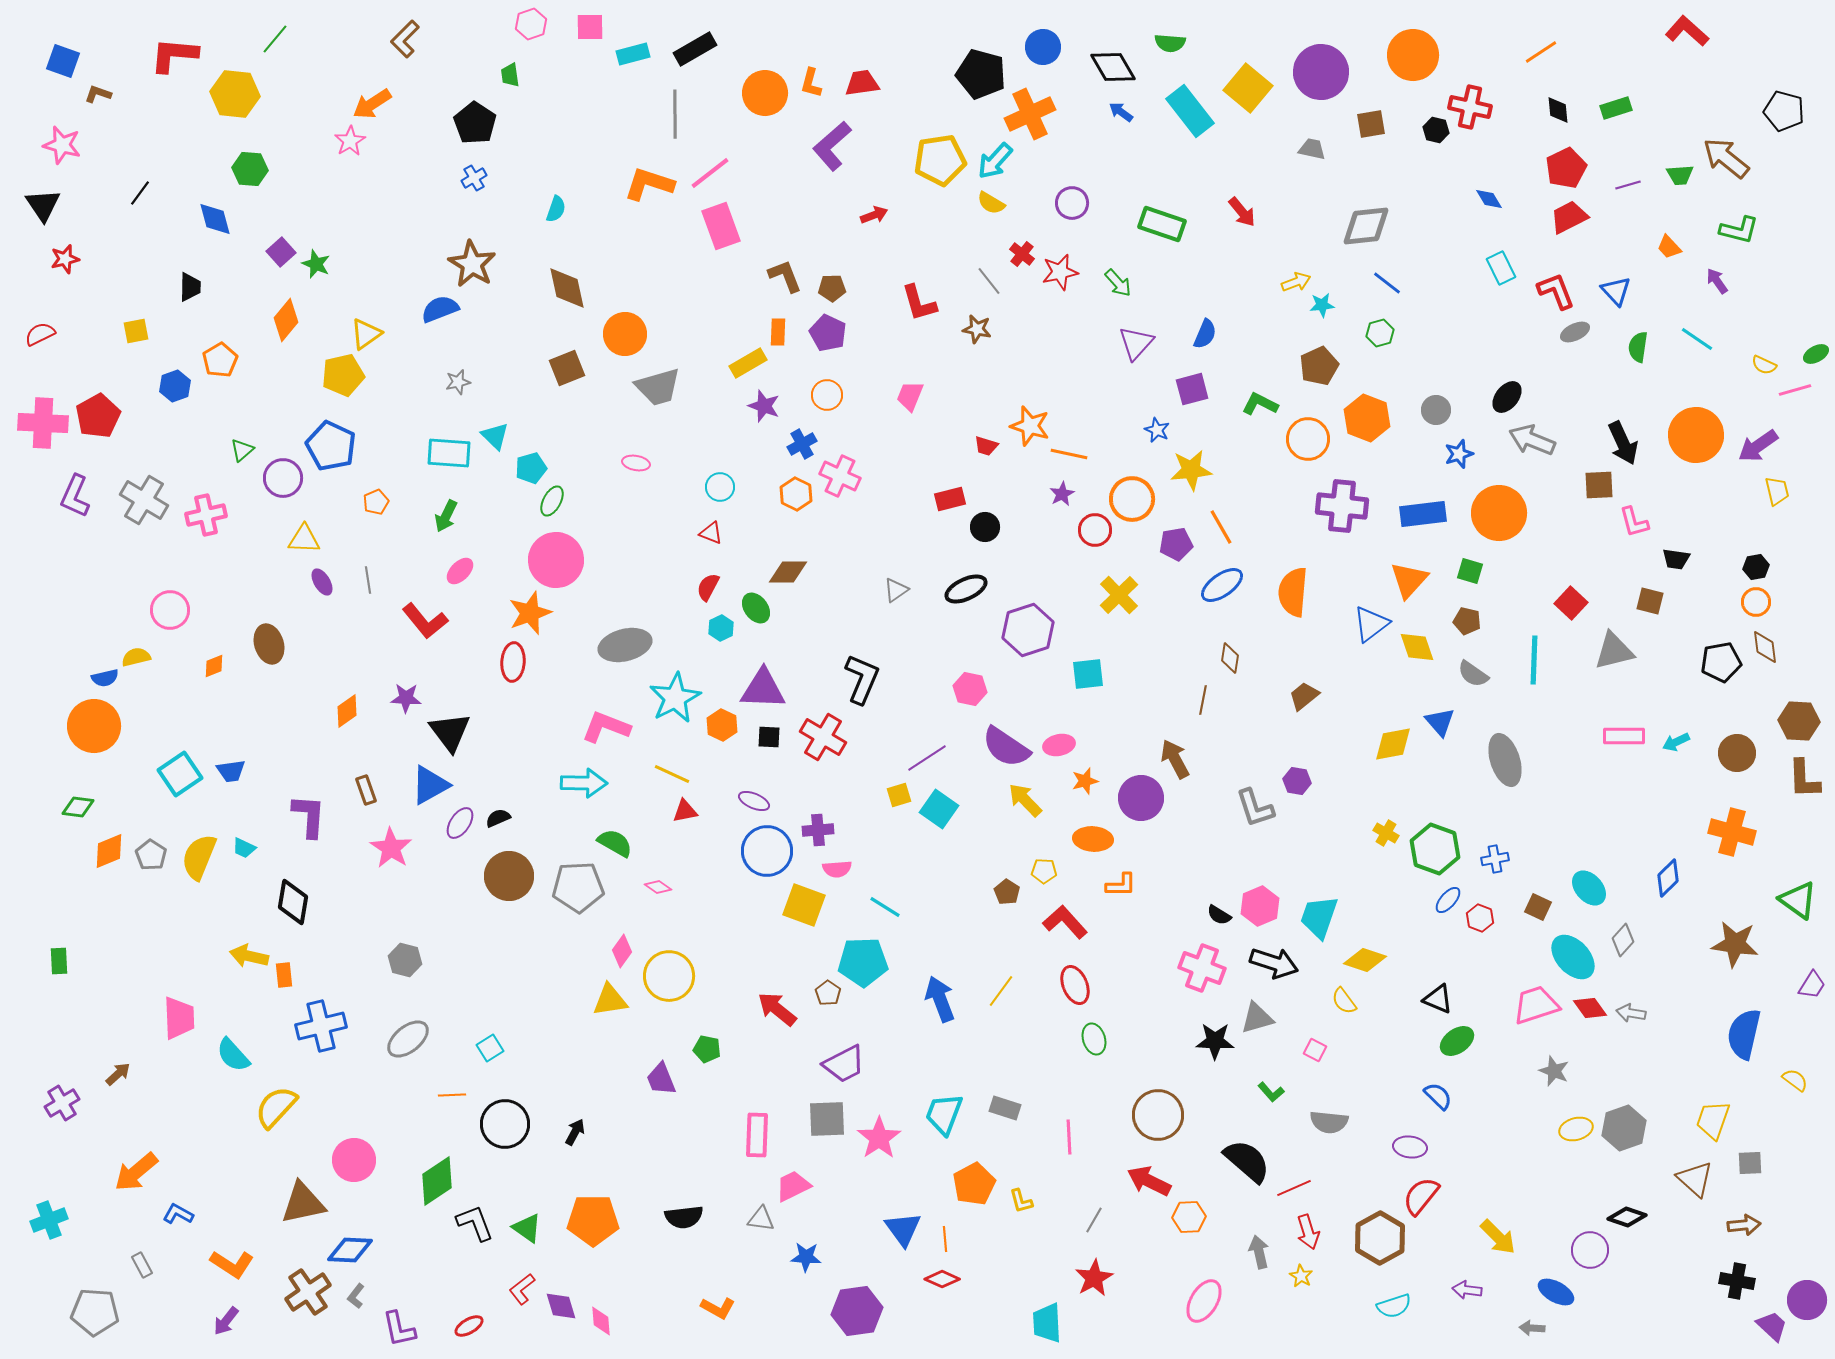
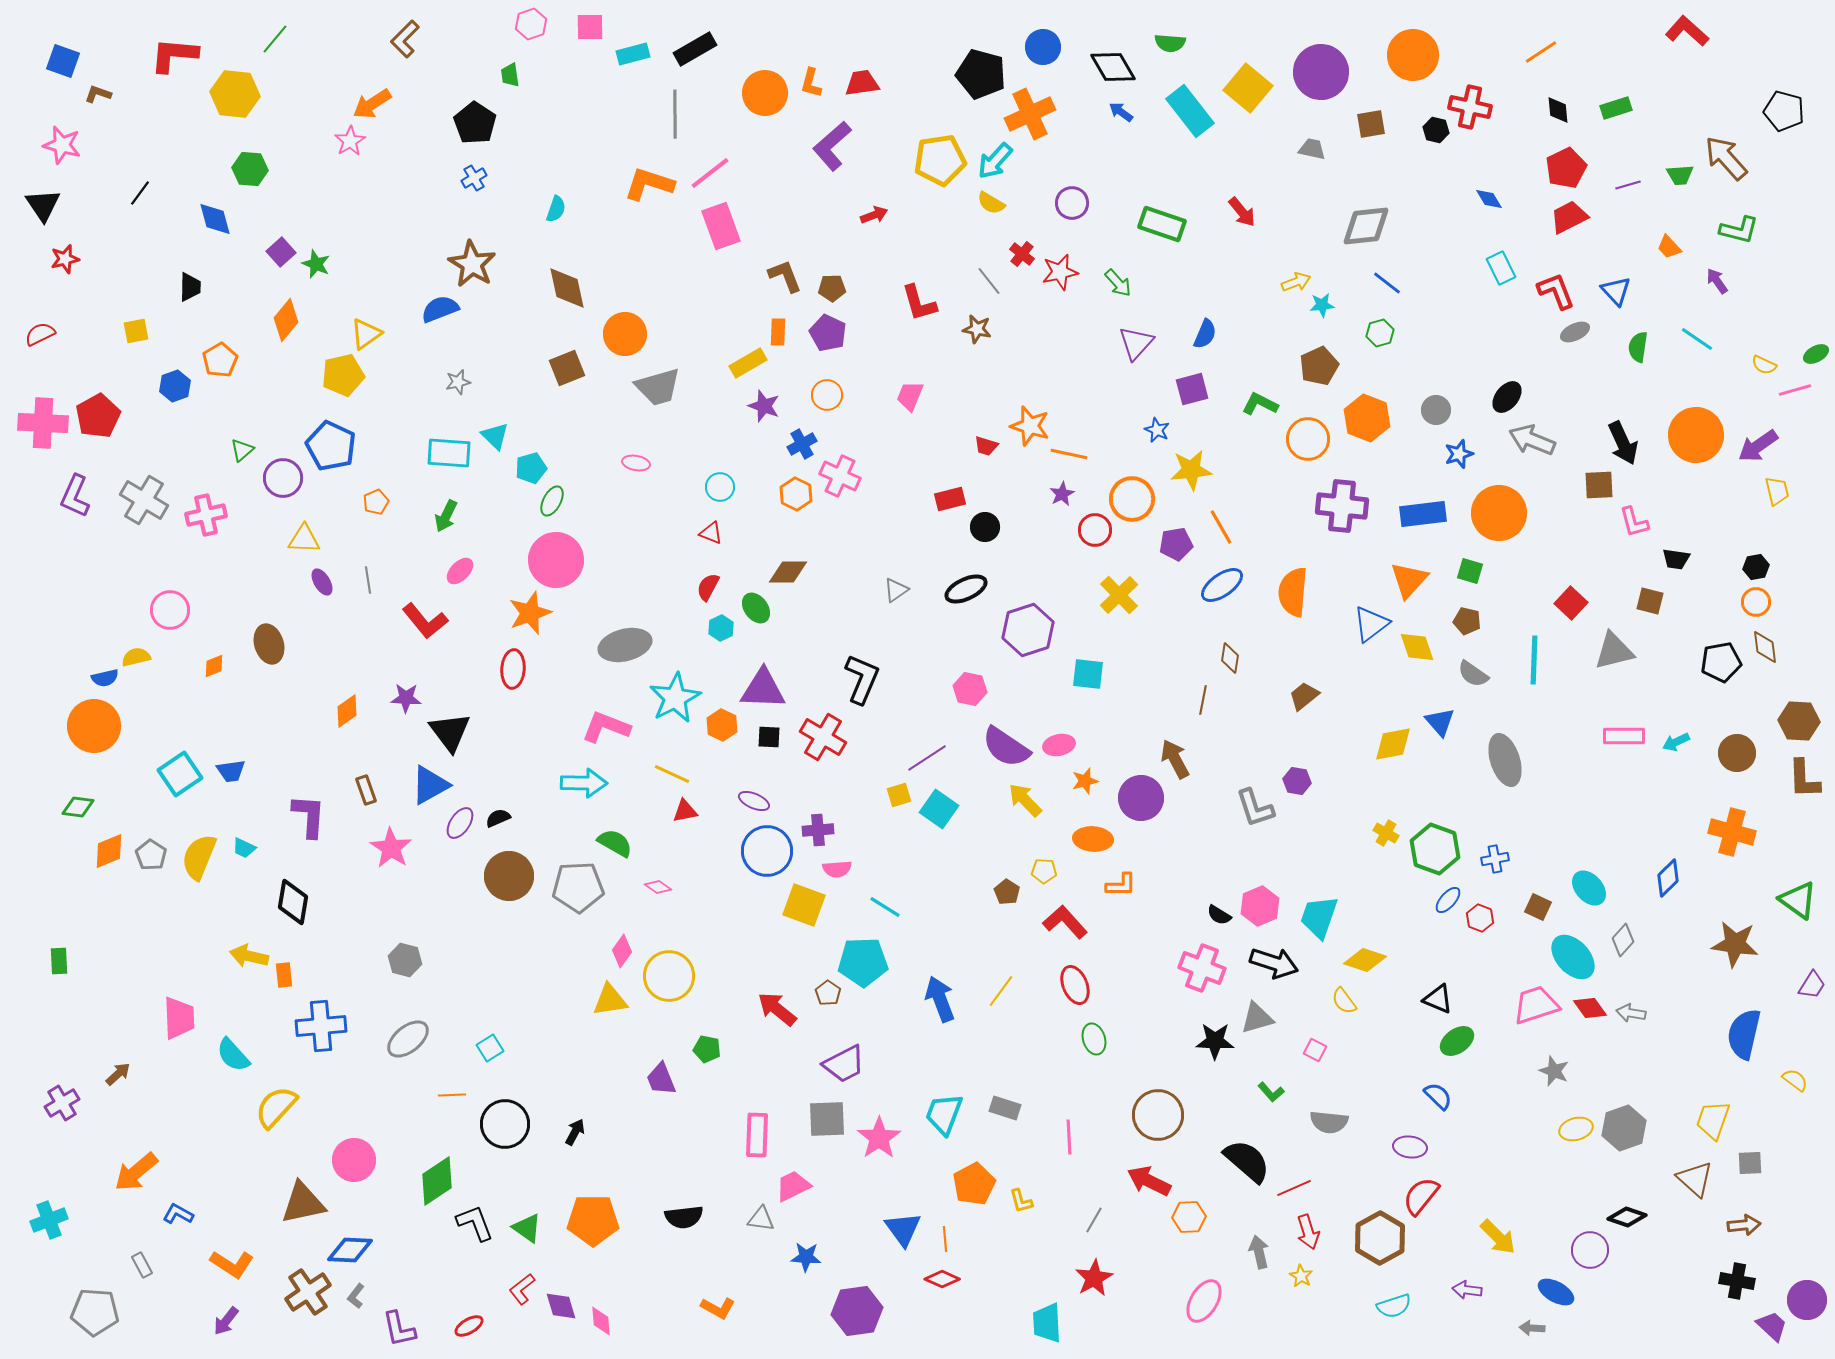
brown arrow at (1726, 158): rotated 9 degrees clockwise
red ellipse at (513, 662): moved 7 px down
cyan square at (1088, 674): rotated 12 degrees clockwise
blue cross at (321, 1026): rotated 9 degrees clockwise
